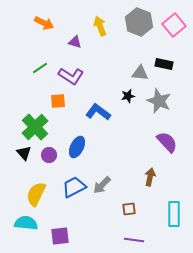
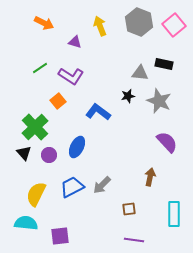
orange square: rotated 35 degrees counterclockwise
blue trapezoid: moved 2 px left
